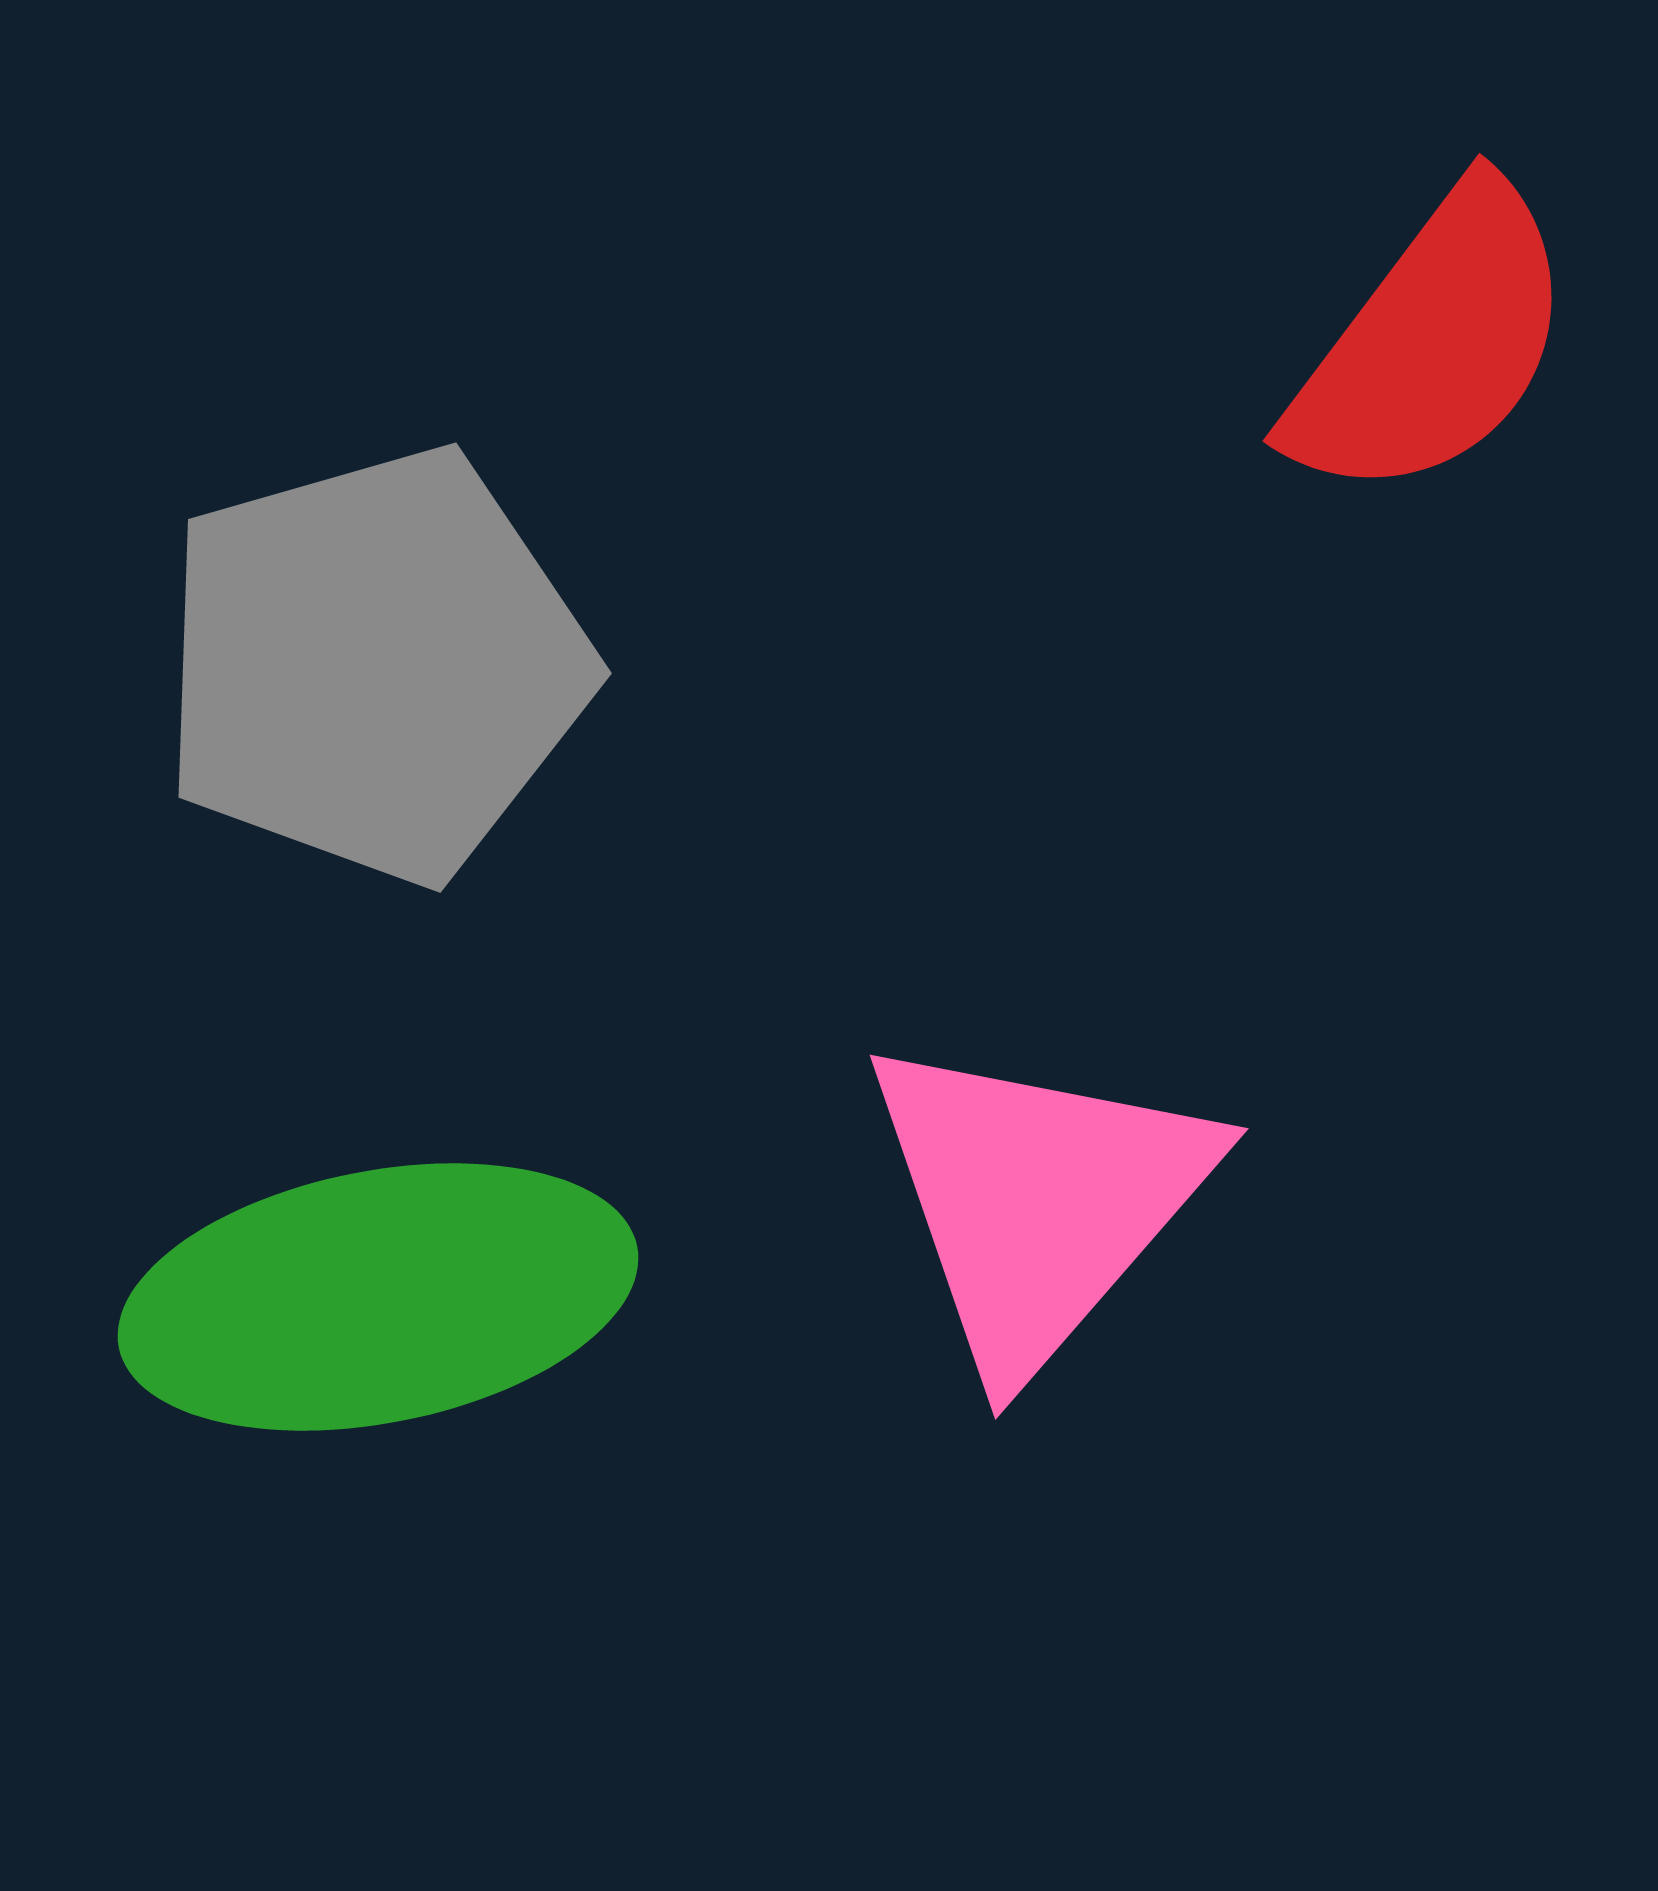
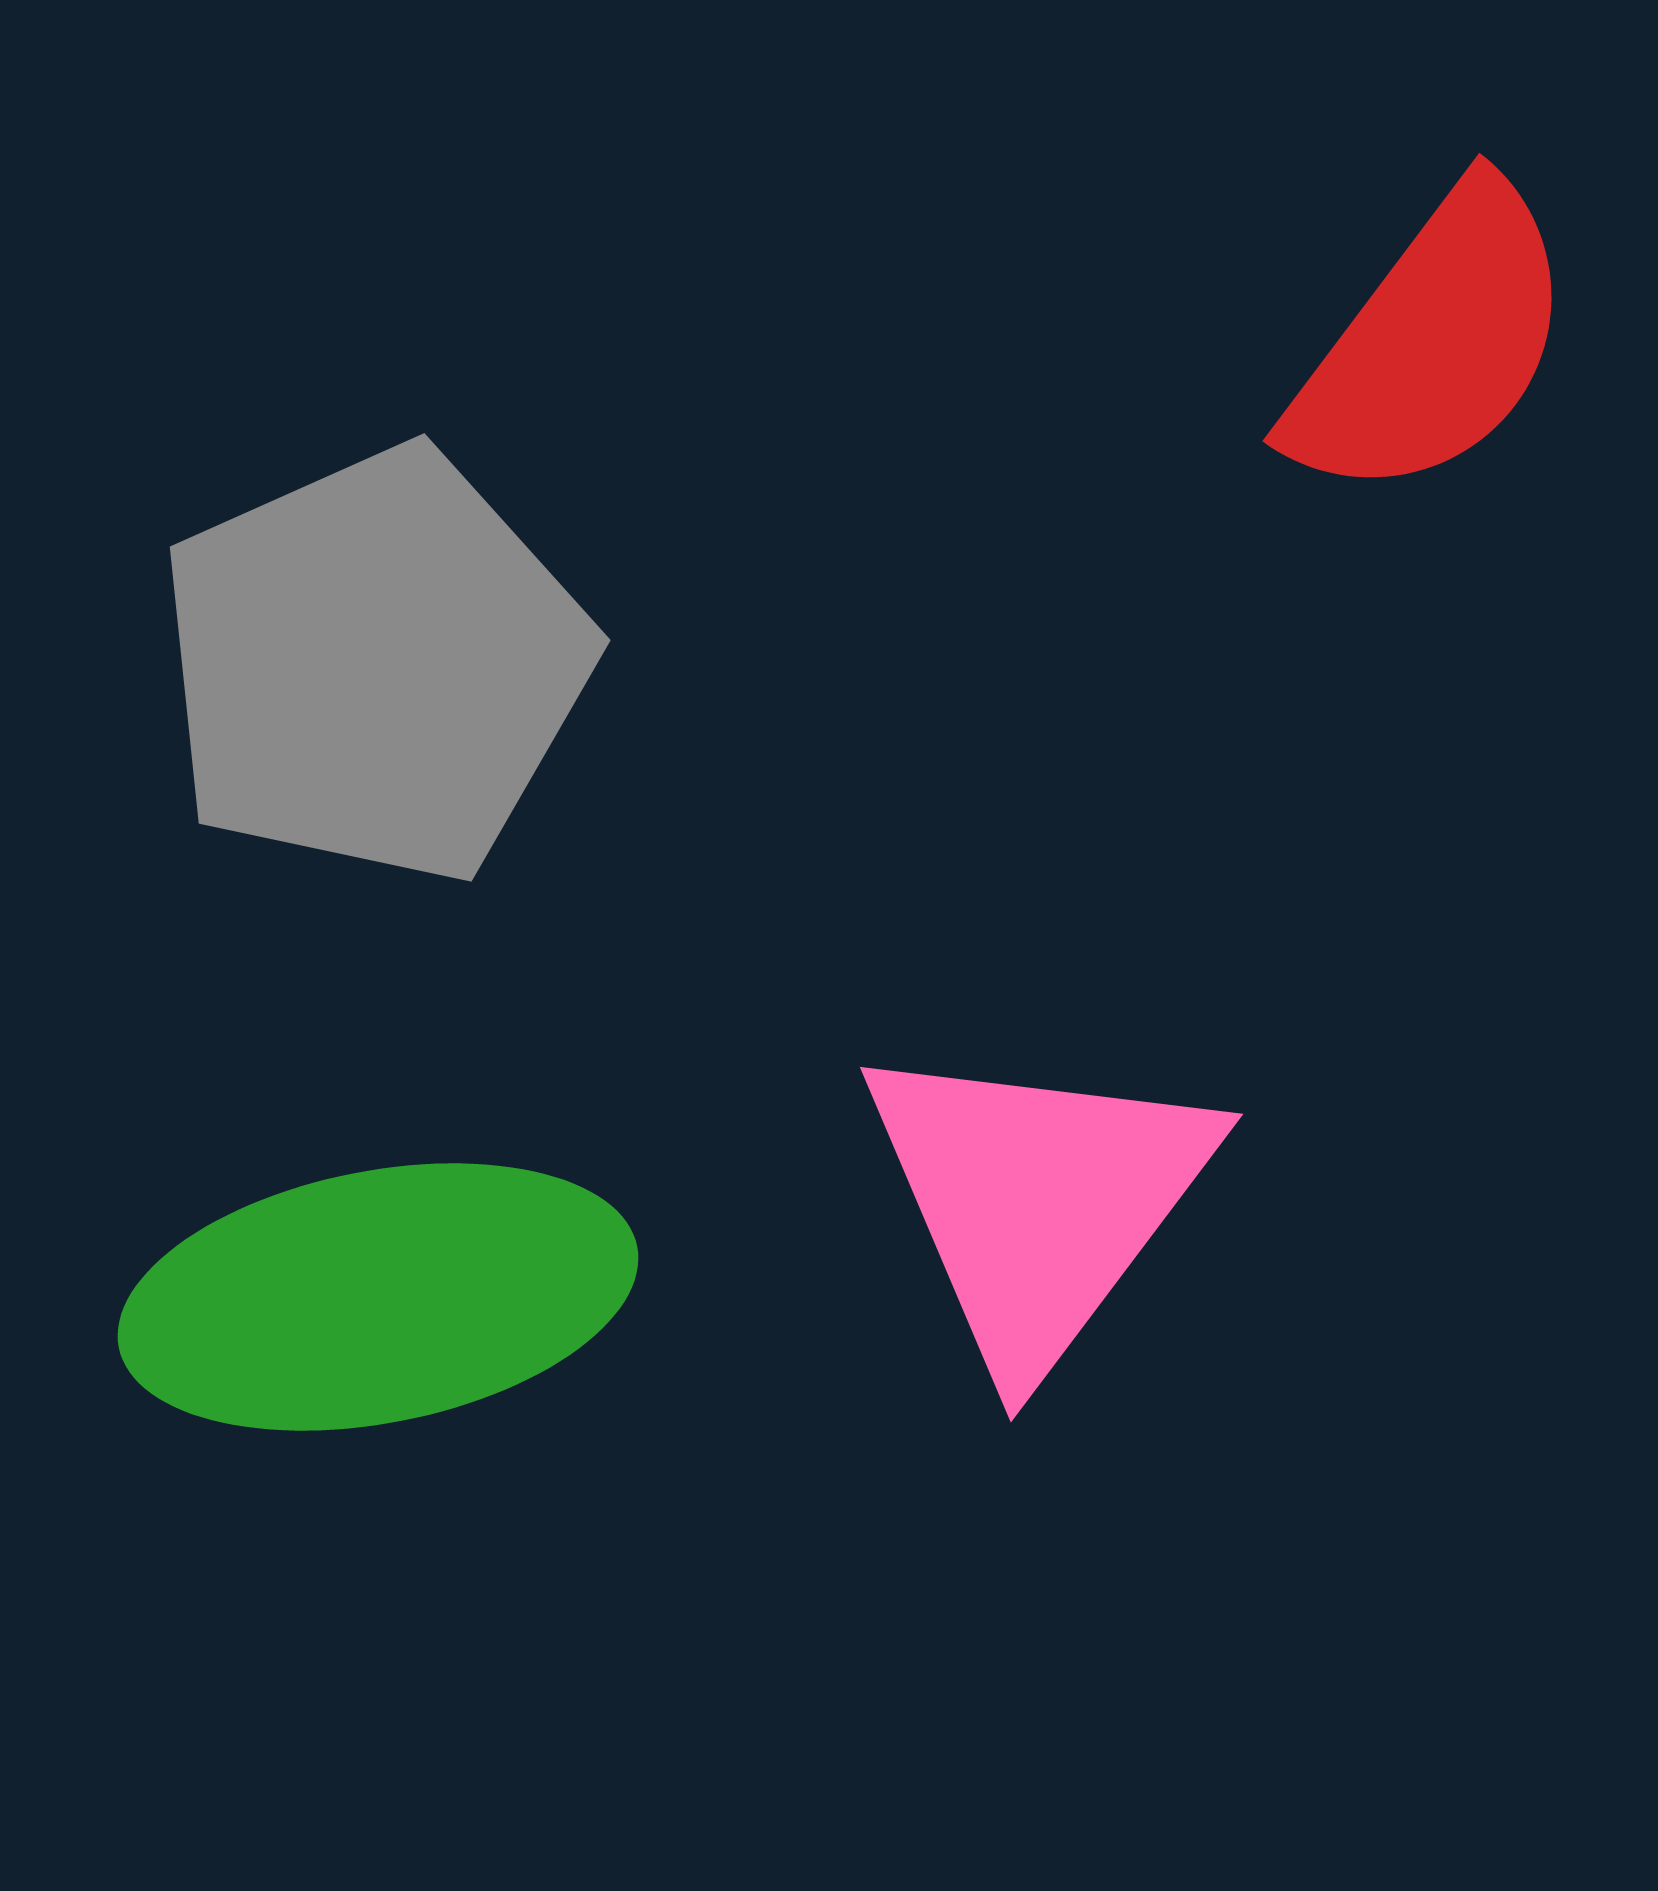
gray pentagon: rotated 8 degrees counterclockwise
pink triangle: rotated 4 degrees counterclockwise
